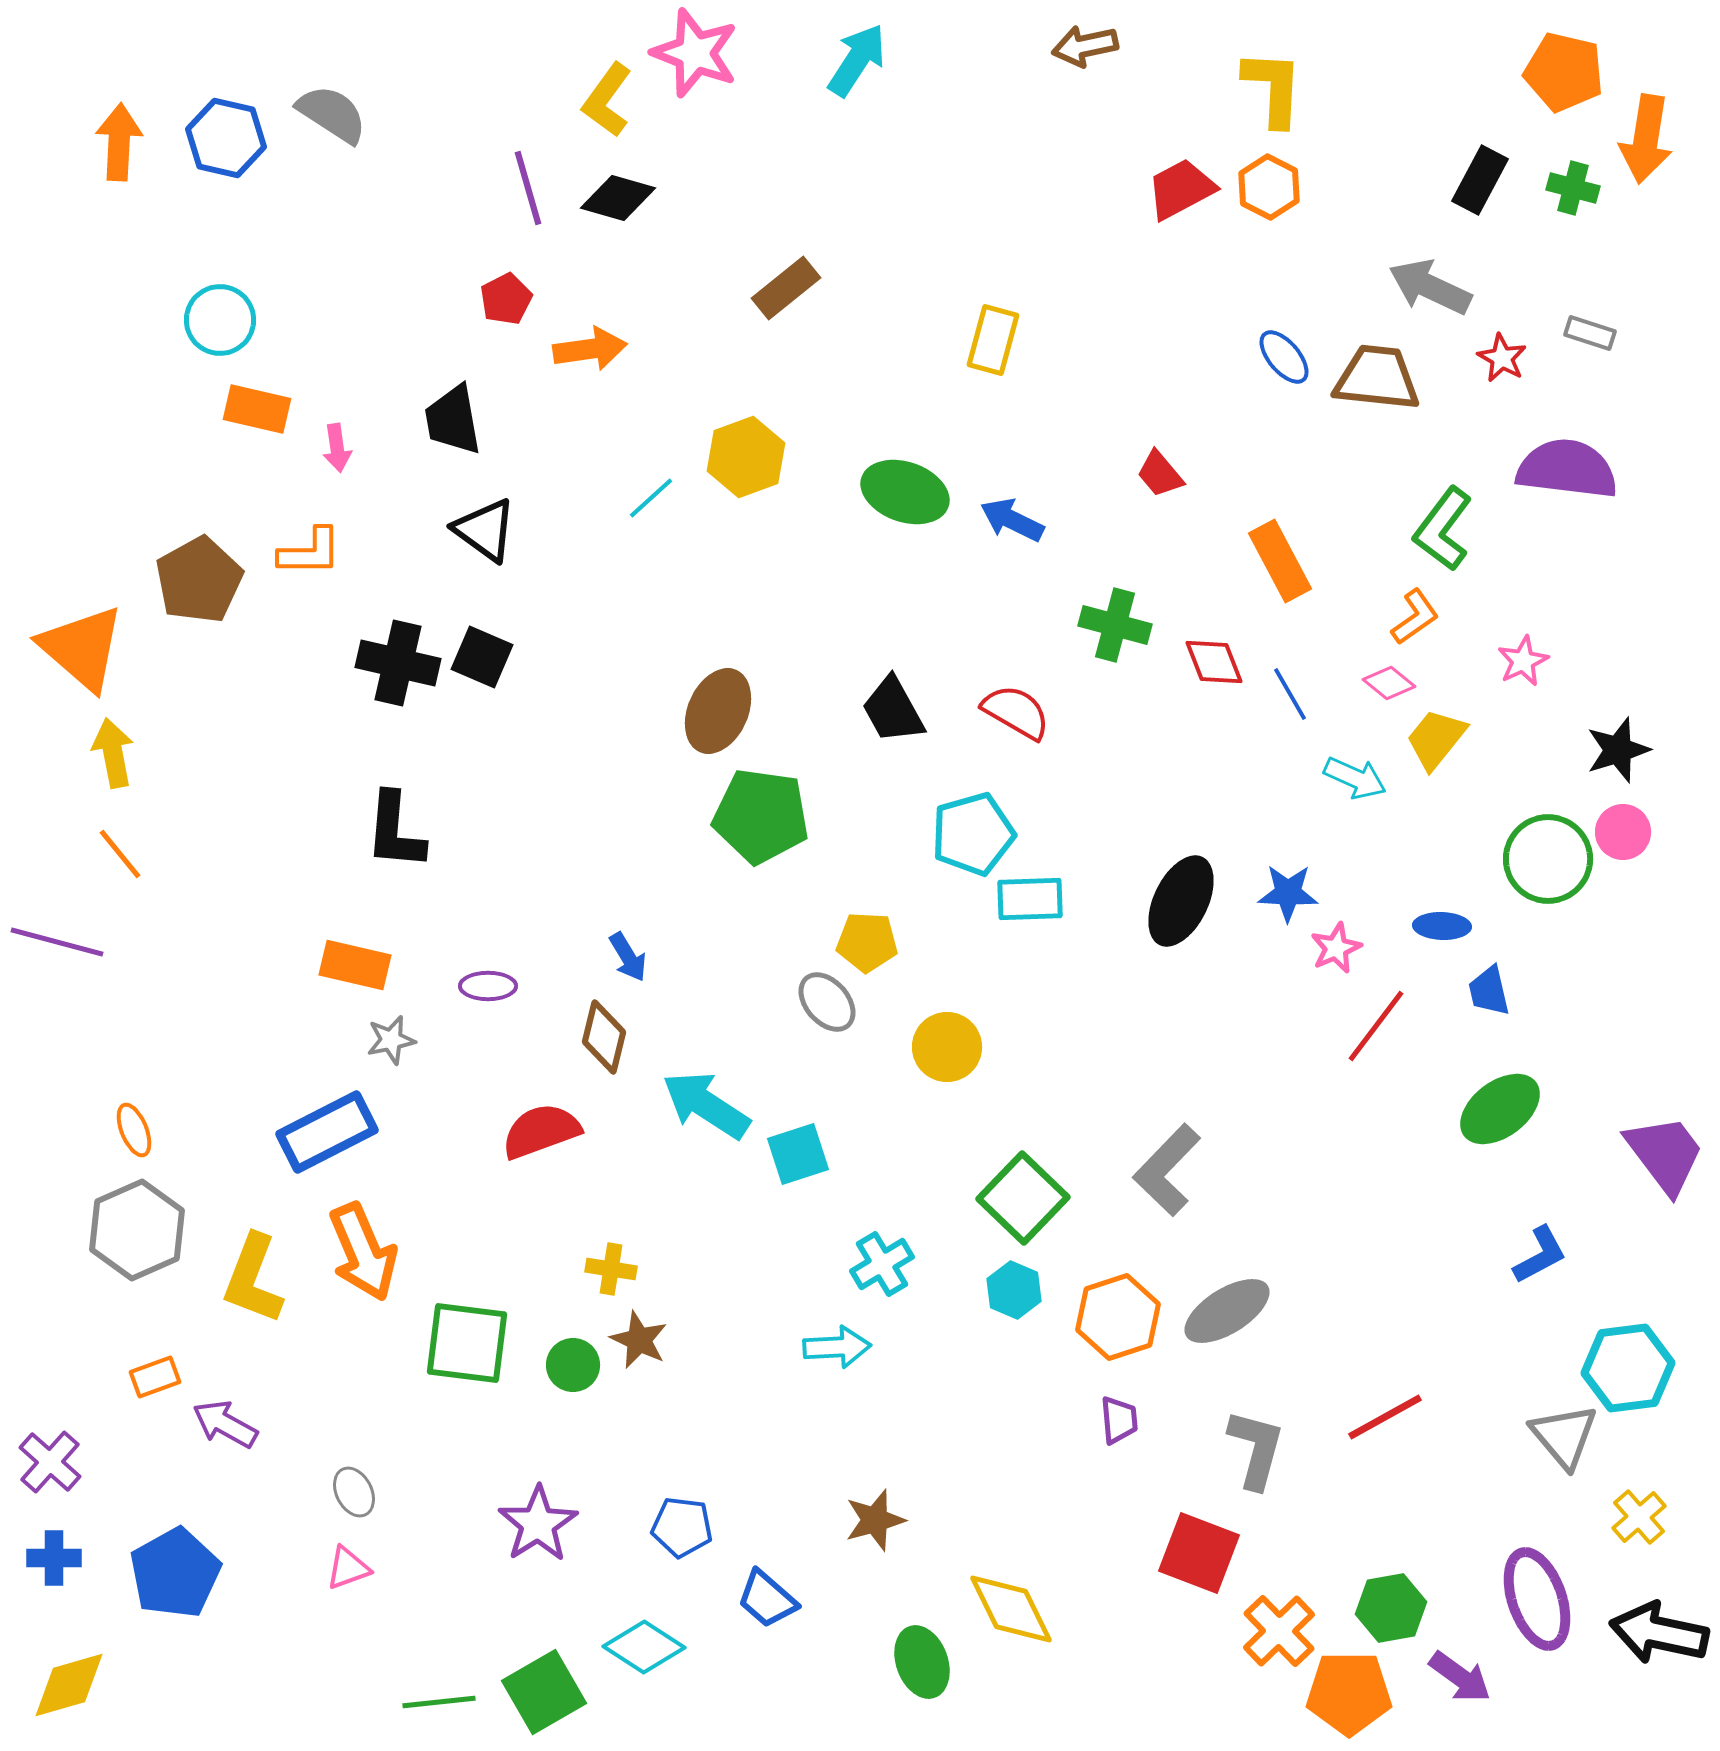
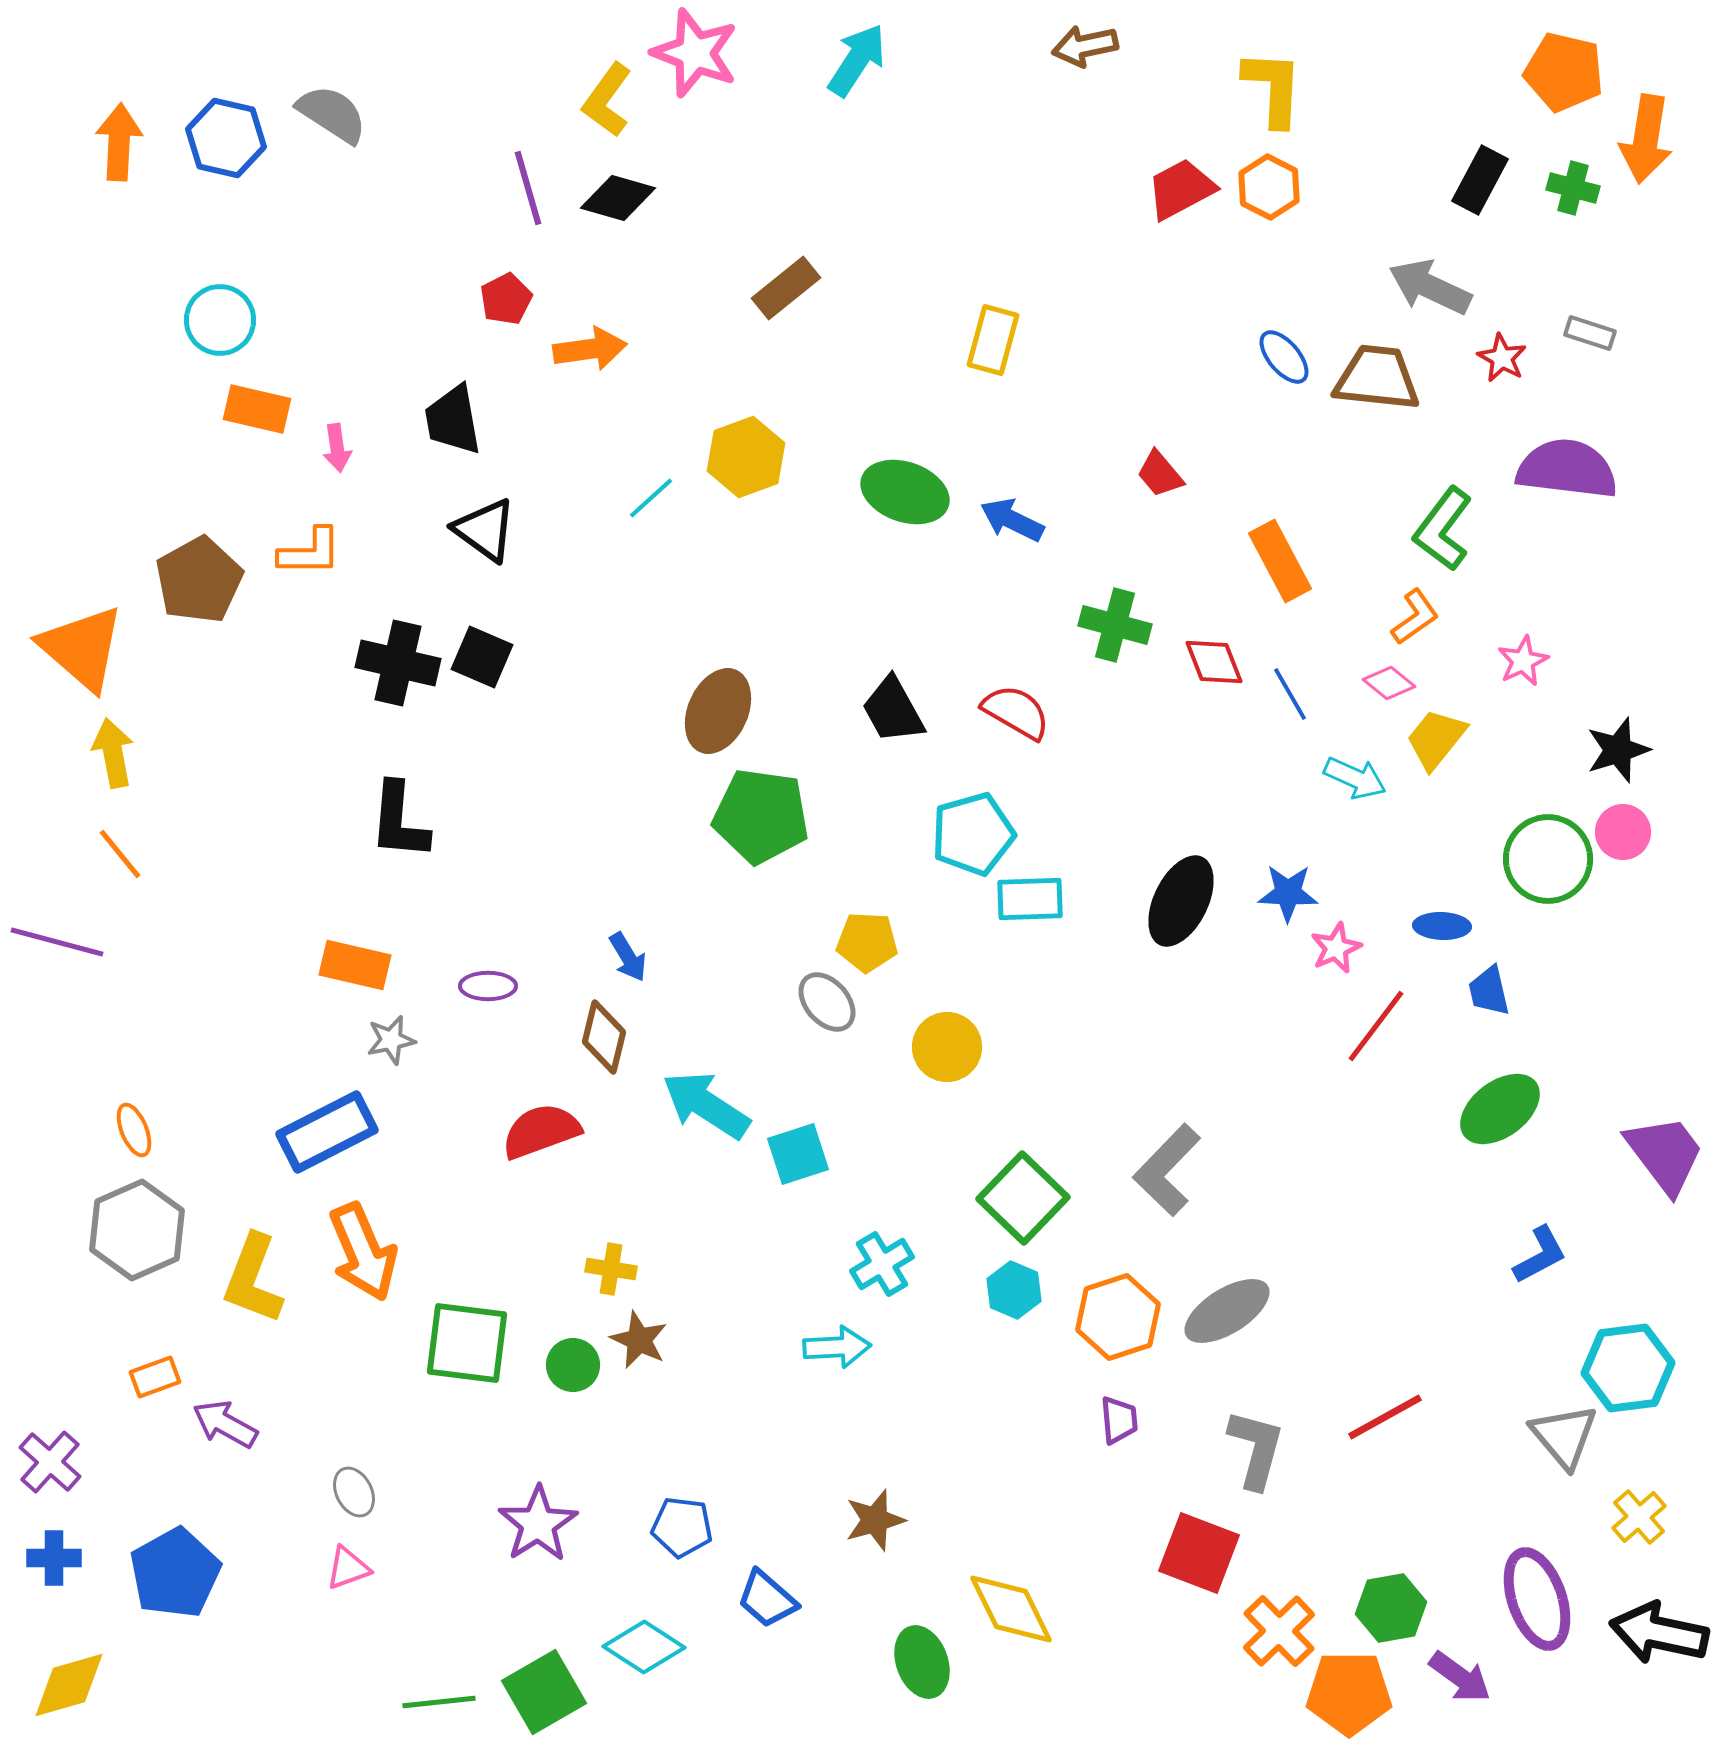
black L-shape at (395, 831): moved 4 px right, 10 px up
